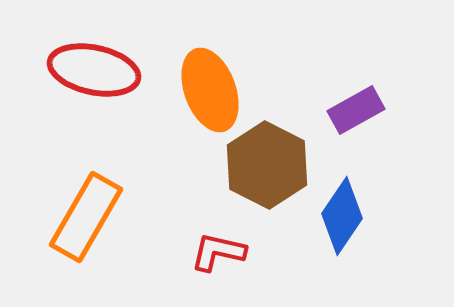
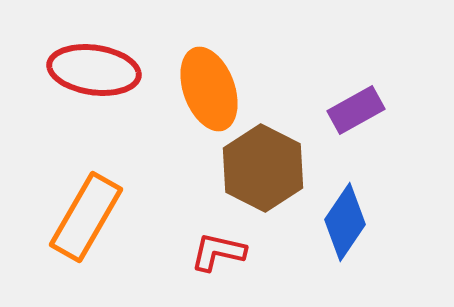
red ellipse: rotated 4 degrees counterclockwise
orange ellipse: moved 1 px left, 1 px up
brown hexagon: moved 4 px left, 3 px down
blue diamond: moved 3 px right, 6 px down
